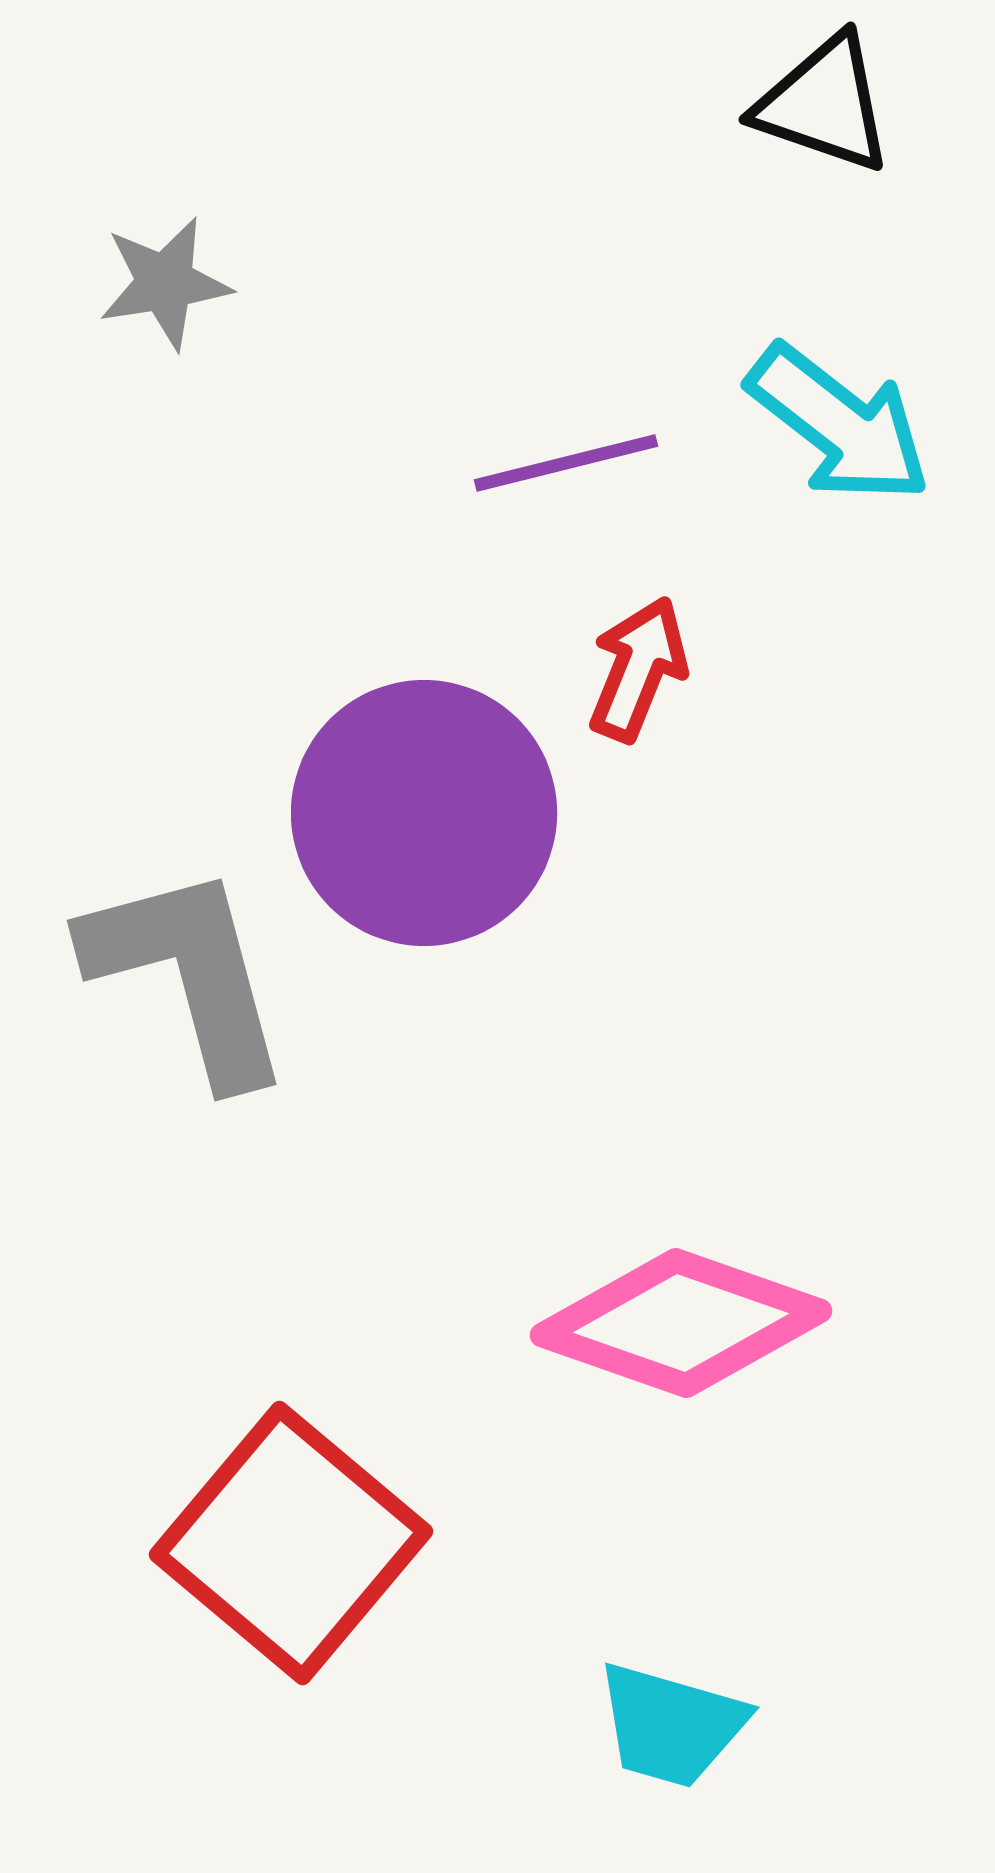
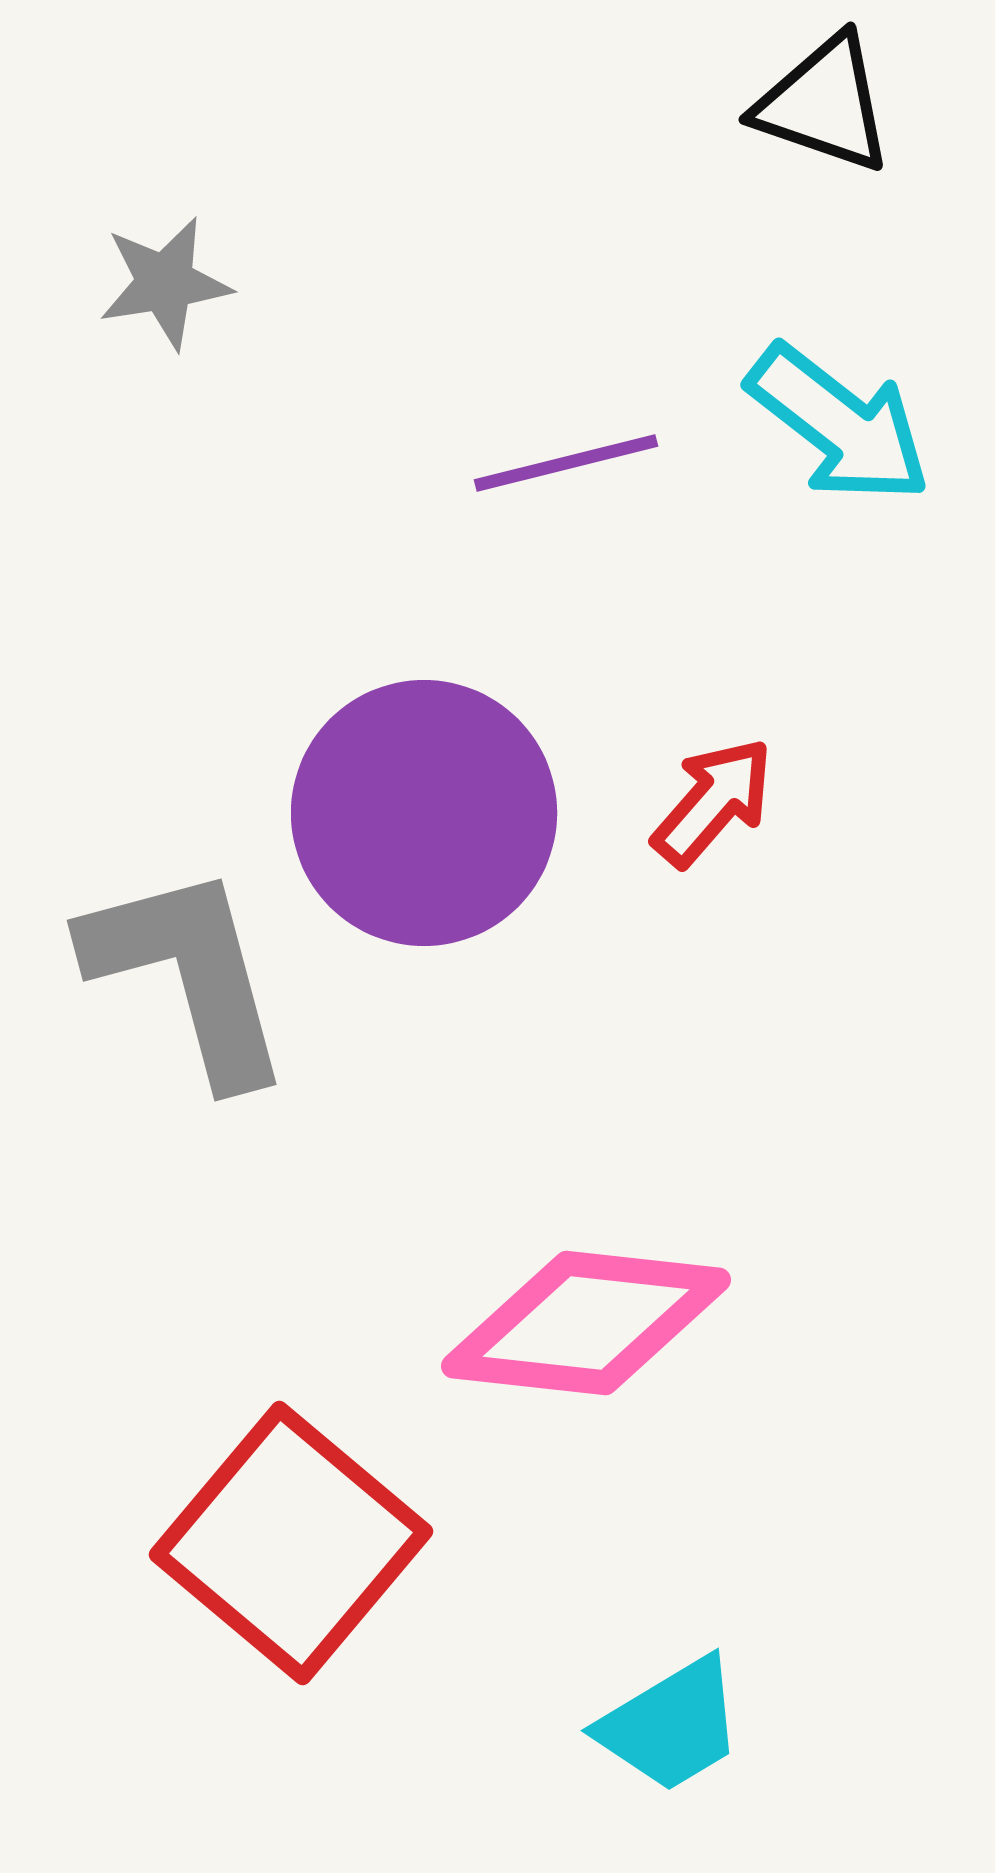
red arrow: moved 75 px right, 133 px down; rotated 19 degrees clockwise
pink diamond: moved 95 px left; rotated 13 degrees counterclockwise
cyan trapezoid: rotated 47 degrees counterclockwise
